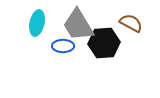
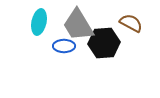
cyan ellipse: moved 2 px right, 1 px up
blue ellipse: moved 1 px right
